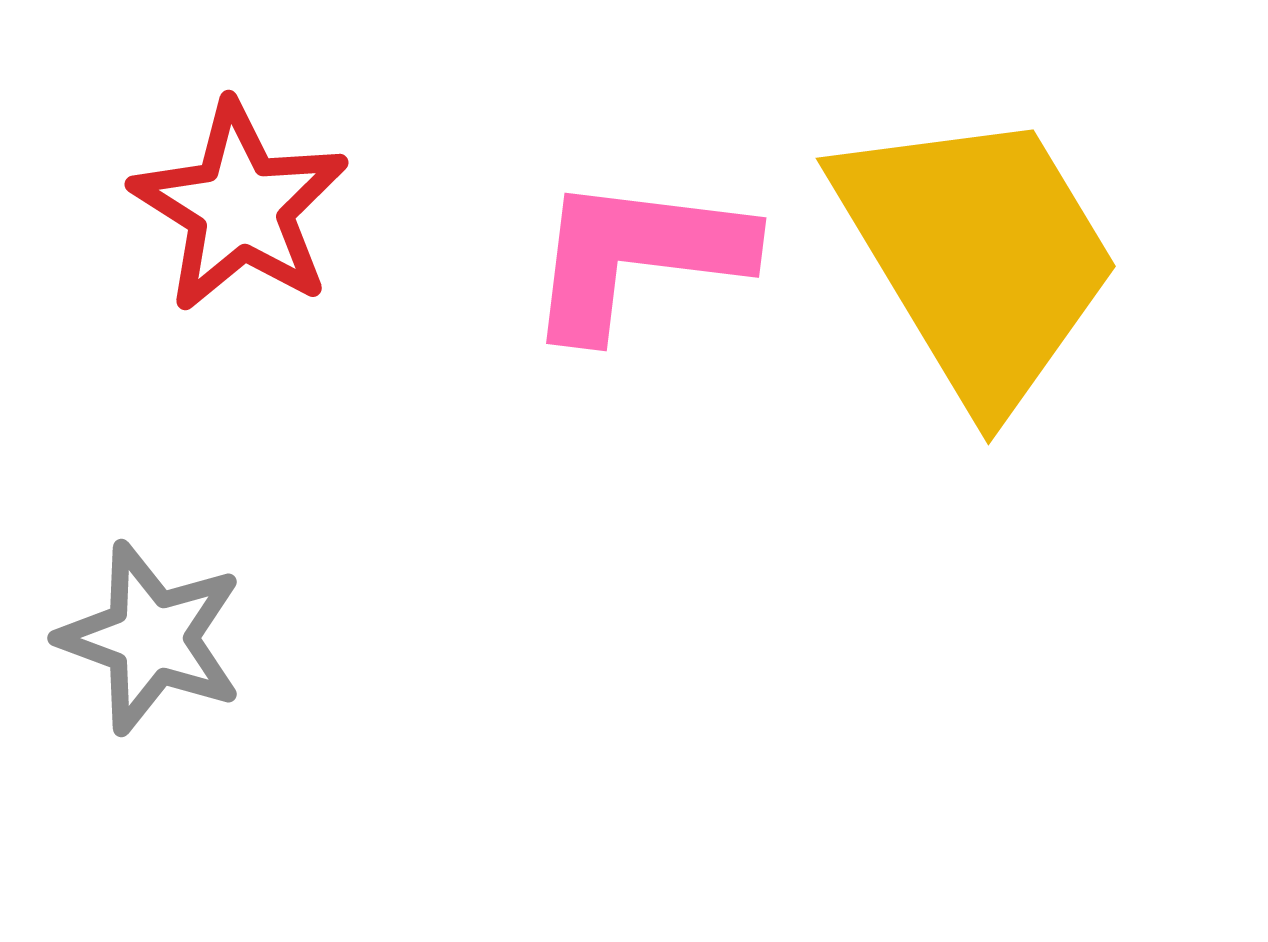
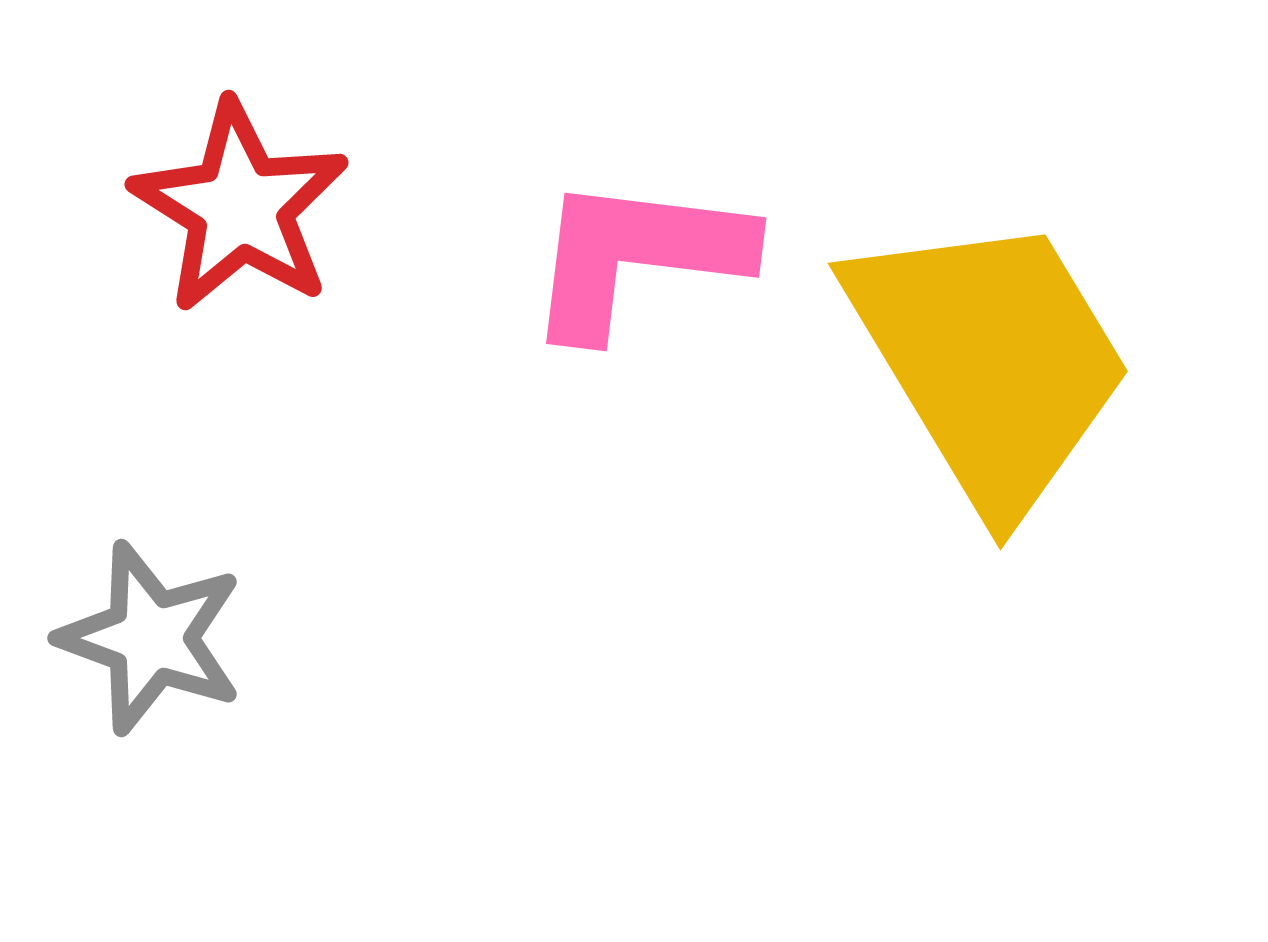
yellow trapezoid: moved 12 px right, 105 px down
